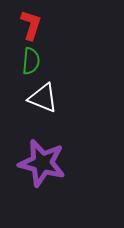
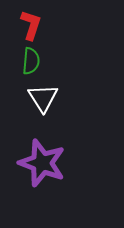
white triangle: rotated 36 degrees clockwise
purple star: rotated 6 degrees clockwise
